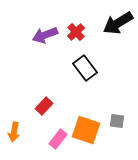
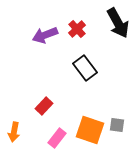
black arrow: rotated 88 degrees counterclockwise
red cross: moved 1 px right, 3 px up
gray square: moved 4 px down
orange square: moved 4 px right
pink rectangle: moved 1 px left, 1 px up
